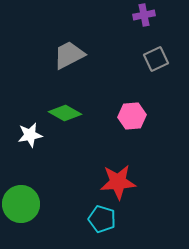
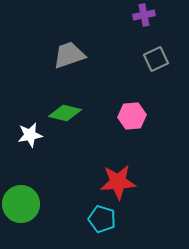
gray trapezoid: rotated 8 degrees clockwise
green diamond: rotated 16 degrees counterclockwise
